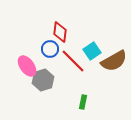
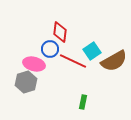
red line: rotated 20 degrees counterclockwise
pink ellipse: moved 7 px right, 2 px up; rotated 40 degrees counterclockwise
gray hexagon: moved 17 px left, 2 px down
